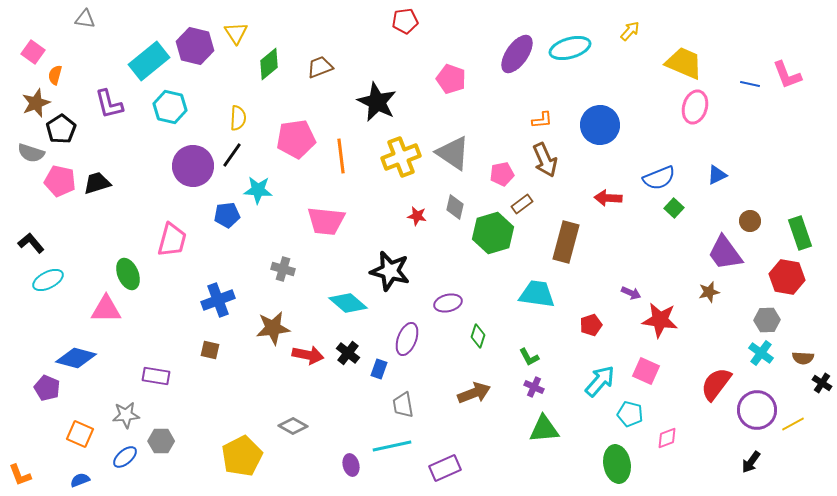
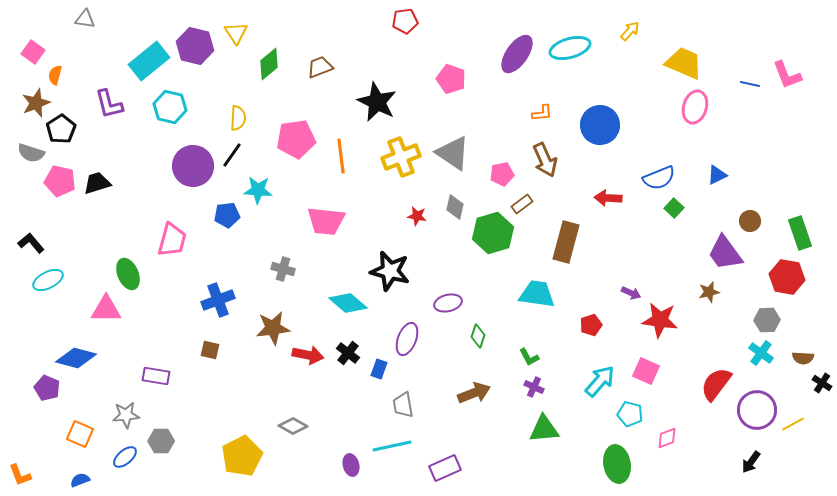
orange L-shape at (542, 120): moved 7 px up
